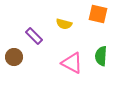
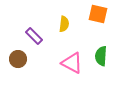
yellow semicircle: rotated 98 degrees counterclockwise
brown circle: moved 4 px right, 2 px down
